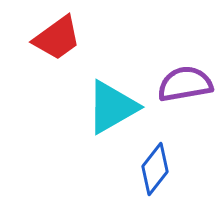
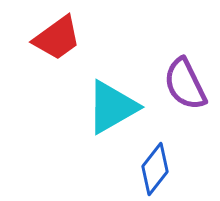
purple semicircle: rotated 106 degrees counterclockwise
